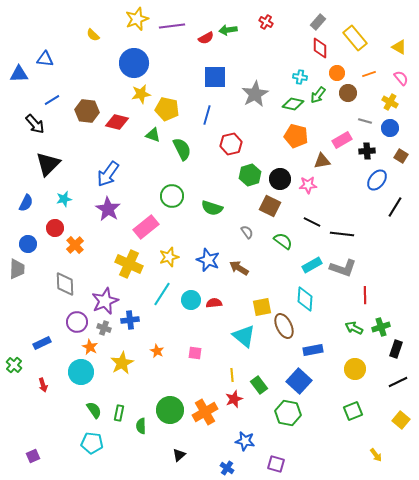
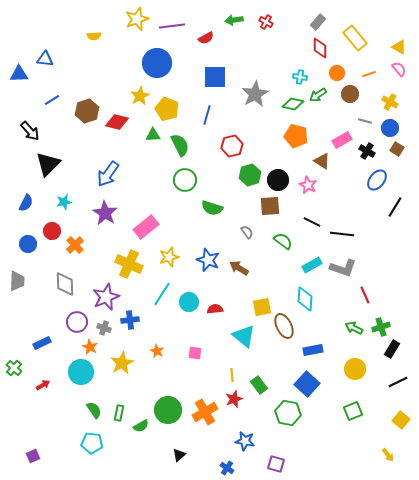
green arrow at (228, 30): moved 6 px right, 10 px up
yellow semicircle at (93, 35): moved 1 px right, 1 px down; rotated 48 degrees counterclockwise
blue circle at (134, 63): moved 23 px right
pink semicircle at (401, 78): moved 2 px left, 9 px up
brown circle at (348, 93): moved 2 px right, 1 px down
yellow star at (141, 94): moved 1 px left, 2 px down; rotated 18 degrees counterclockwise
green arrow at (318, 95): rotated 18 degrees clockwise
yellow pentagon at (167, 109): rotated 10 degrees clockwise
brown hexagon at (87, 111): rotated 25 degrees counterclockwise
black arrow at (35, 124): moved 5 px left, 7 px down
green triangle at (153, 135): rotated 21 degrees counterclockwise
red hexagon at (231, 144): moved 1 px right, 2 px down
green semicircle at (182, 149): moved 2 px left, 4 px up
black cross at (367, 151): rotated 35 degrees clockwise
brown square at (401, 156): moved 4 px left, 7 px up
brown triangle at (322, 161): rotated 42 degrees clockwise
black circle at (280, 179): moved 2 px left, 1 px down
pink star at (308, 185): rotated 30 degrees clockwise
green circle at (172, 196): moved 13 px right, 16 px up
cyan star at (64, 199): moved 3 px down
brown square at (270, 206): rotated 30 degrees counterclockwise
purple star at (108, 209): moved 3 px left, 4 px down
red circle at (55, 228): moved 3 px left, 3 px down
gray trapezoid at (17, 269): moved 12 px down
red line at (365, 295): rotated 24 degrees counterclockwise
cyan circle at (191, 300): moved 2 px left, 2 px down
purple star at (105, 301): moved 1 px right, 4 px up
red semicircle at (214, 303): moved 1 px right, 6 px down
black rectangle at (396, 349): moved 4 px left; rotated 12 degrees clockwise
green cross at (14, 365): moved 3 px down
blue square at (299, 381): moved 8 px right, 3 px down
red arrow at (43, 385): rotated 104 degrees counterclockwise
green circle at (170, 410): moved 2 px left
green semicircle at (141, 426): rotated 119 degrees counterclockwise
yellow arrow at (376, 455): moved 12 px right
